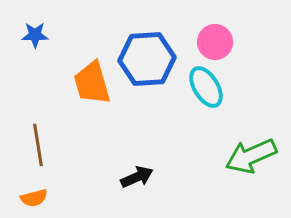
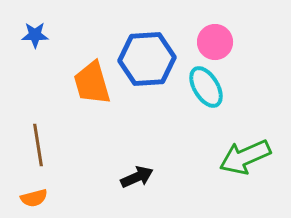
green arrow: moved 6 px left, 1 px down
